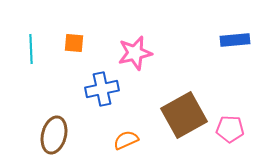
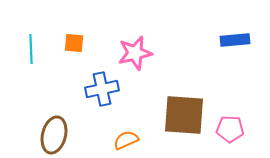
brown square: rotated 33 degrees clockwise
